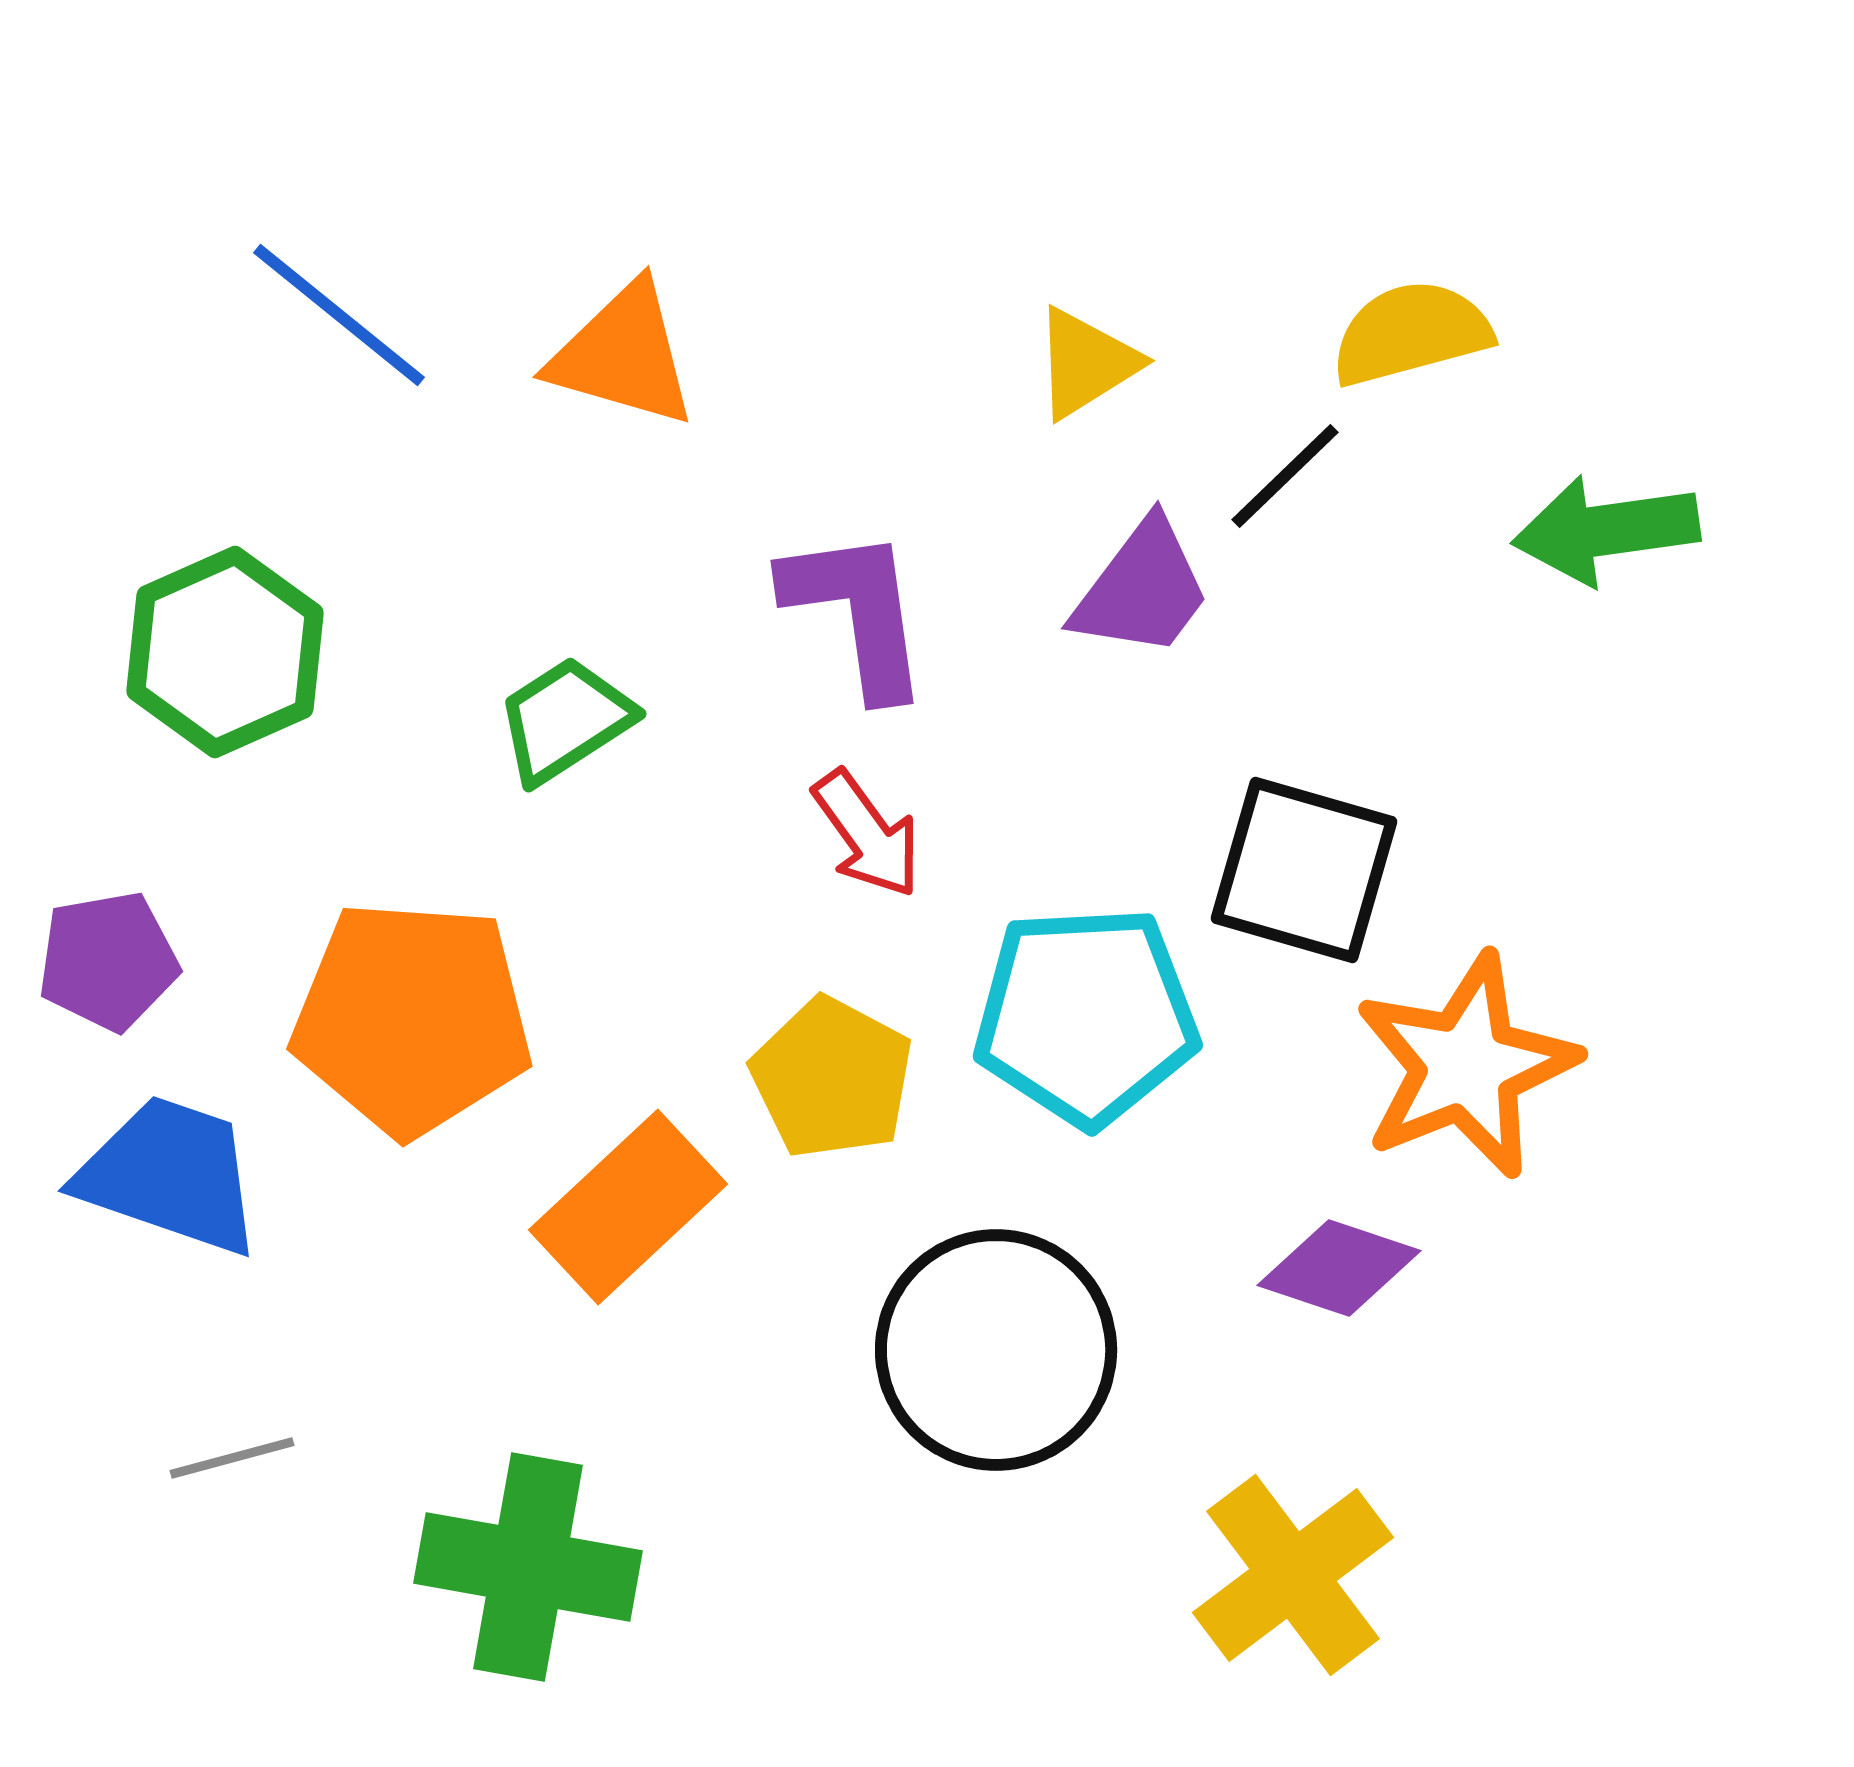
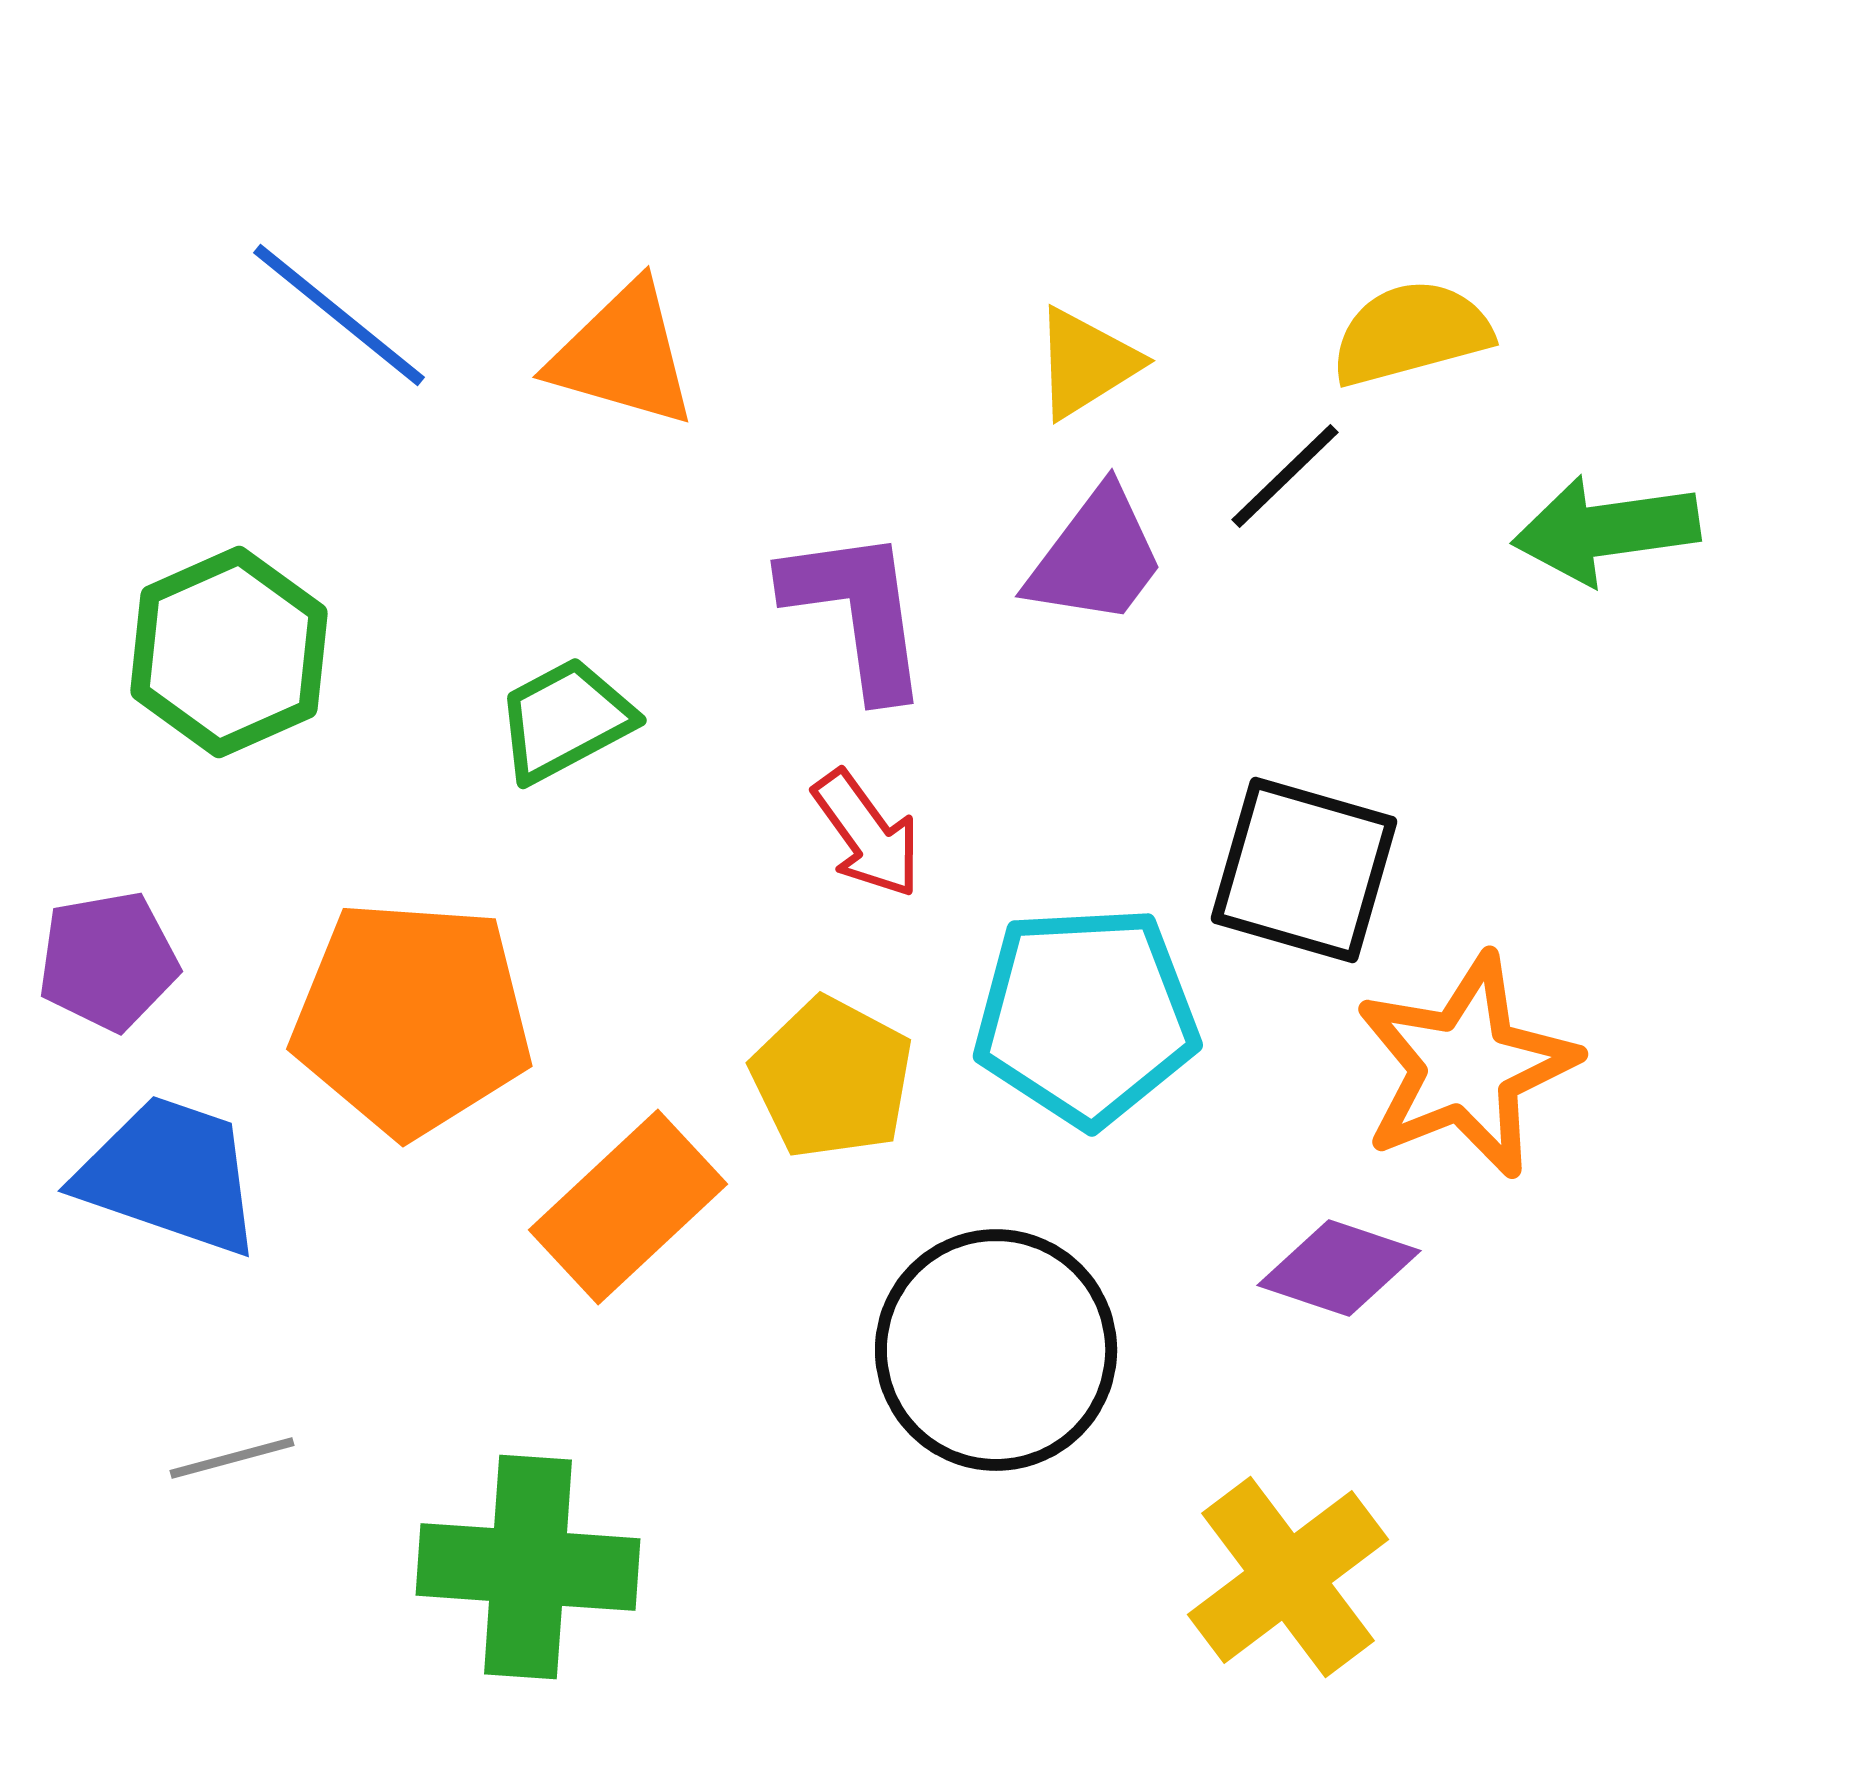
purple trapezoid: moved 46 px left, 32 px up
green hexagon: moved 4 px right
green trapezoid: rotated 5 degrees clockwise
green cross: rotated 6 degrees counterclockwise
yellow cross: moved 5 px left, 2 px down
